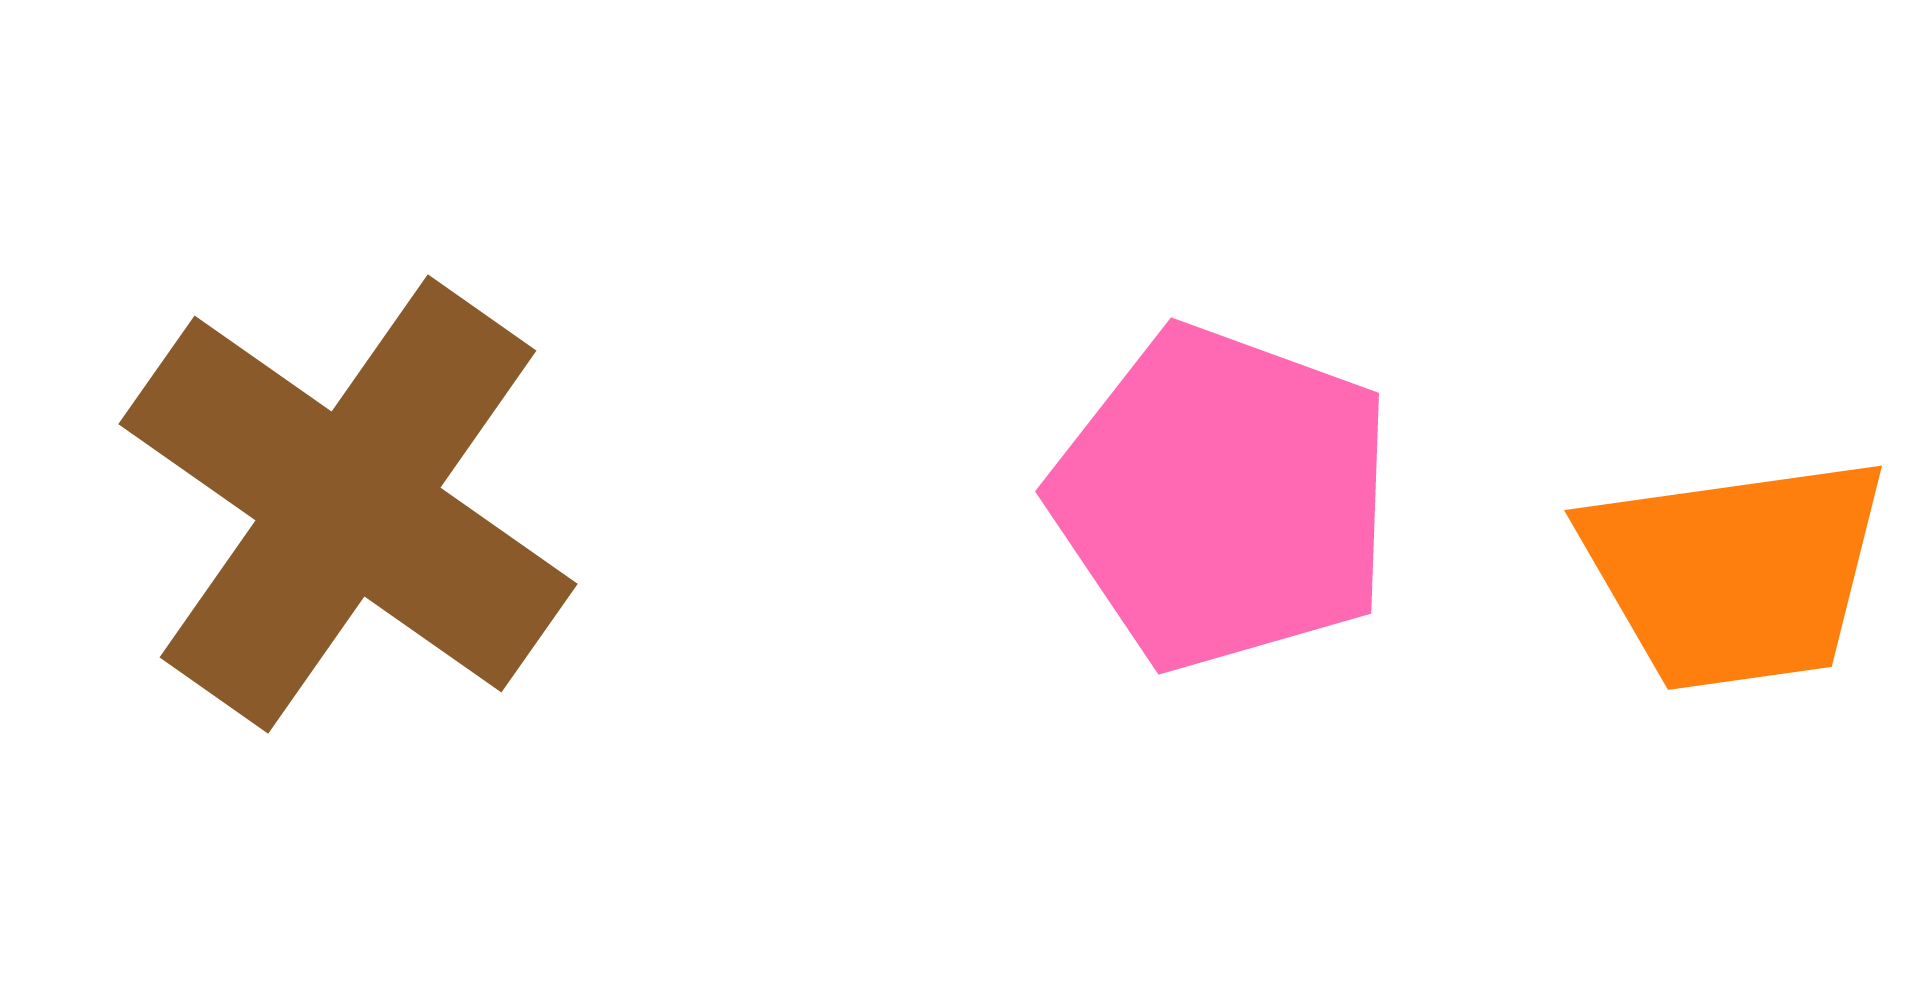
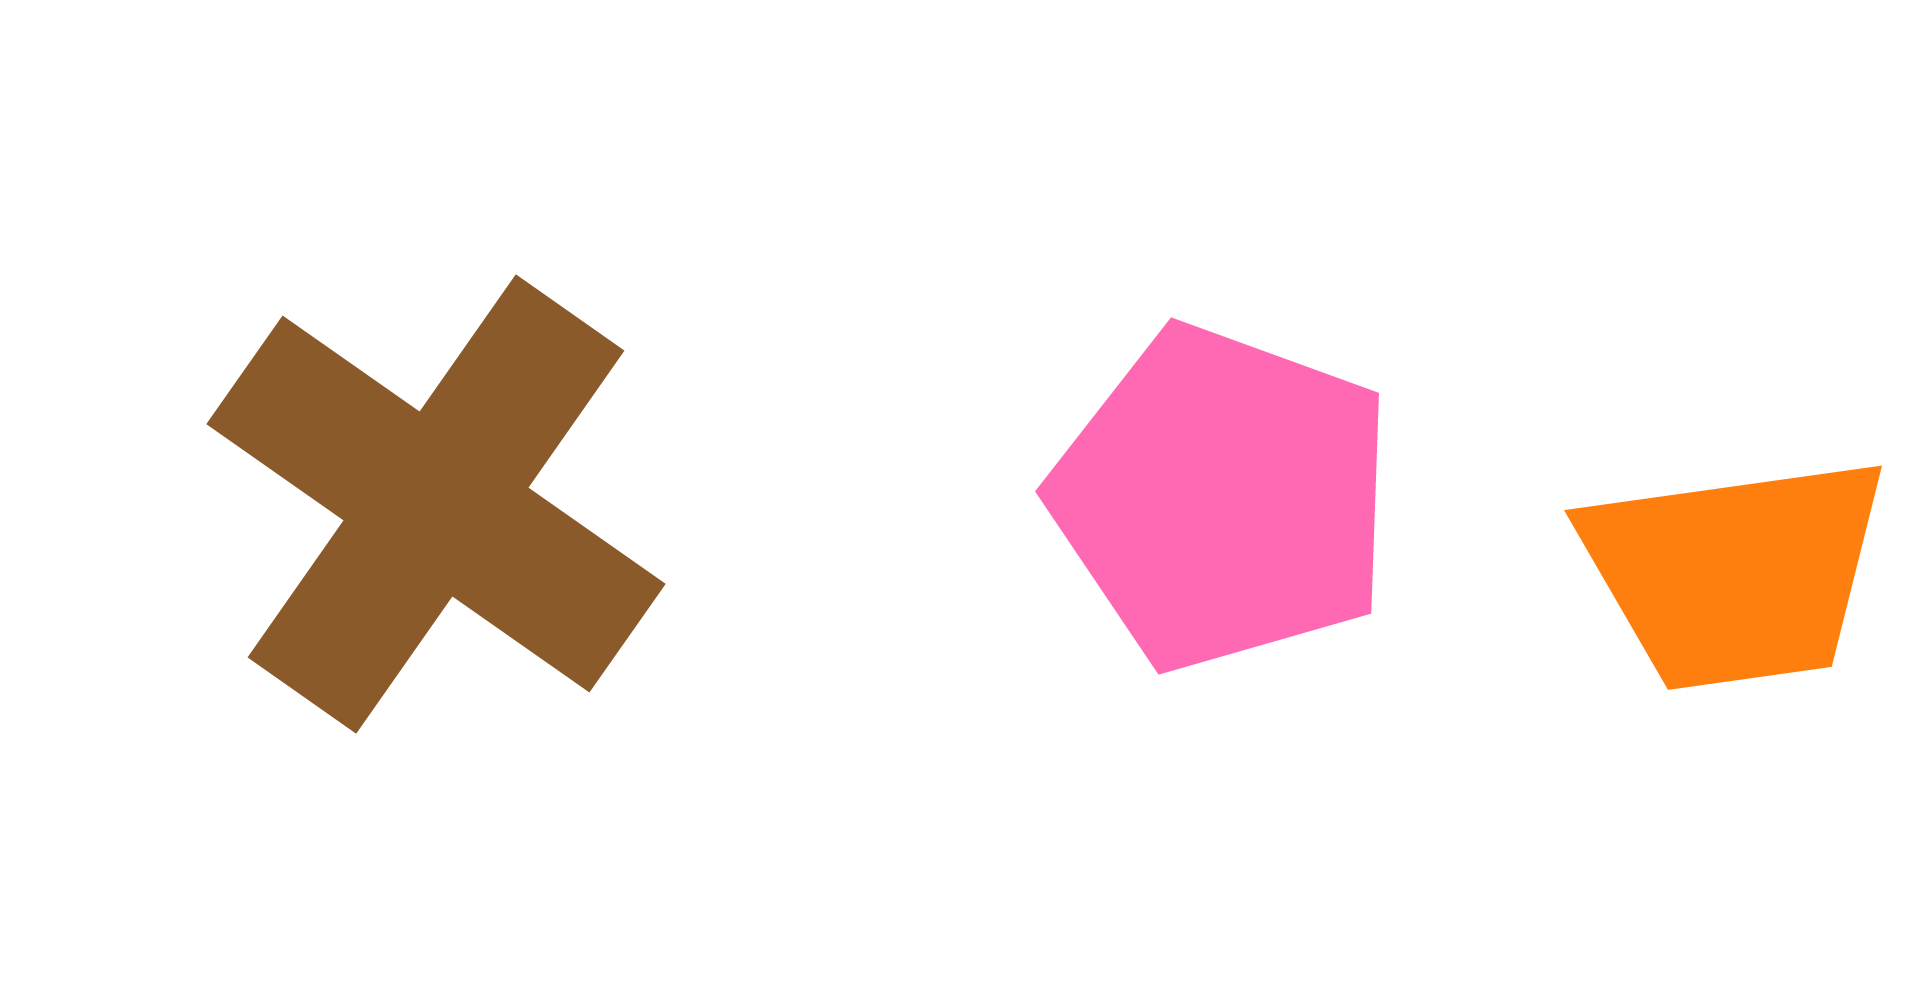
brown cross: moved 88 px right
